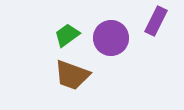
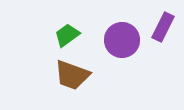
purple rectangle: moved 7 px right, 6 px down
purple circle: moved 11 px right, 2 px down
